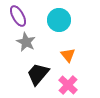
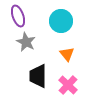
purple ellipse: rotated 10 degrees clockwise
cyan circle: moved 2 px right, 1 px down
orange triangle: moved 1 px left, 1 px up
black trapezoid: moved 2 px down; rotated 40 degrees counterclockwise
